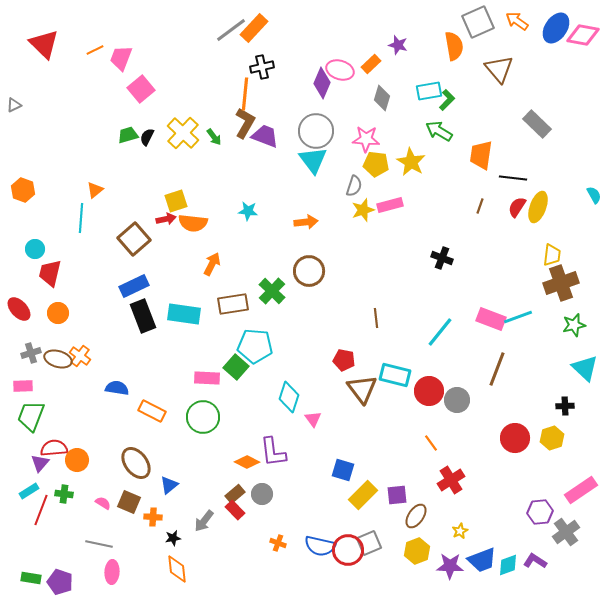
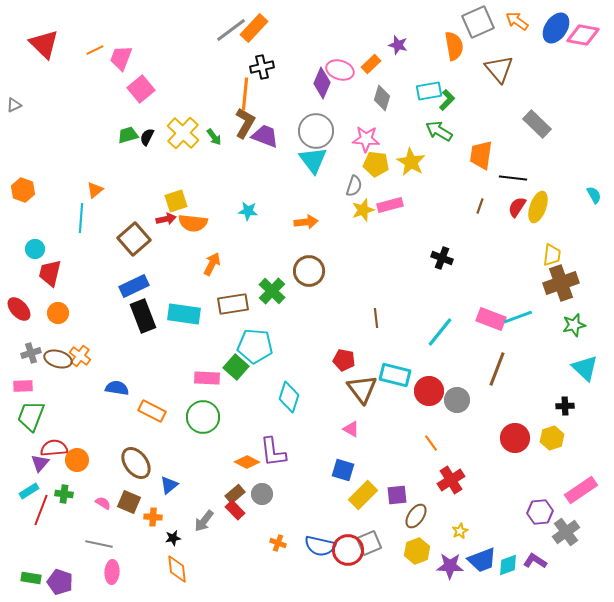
pink triangle at (313, 419): moved 38 px right, 10 px down; rotated 24 degrees counterclockwise
